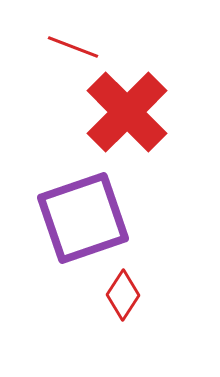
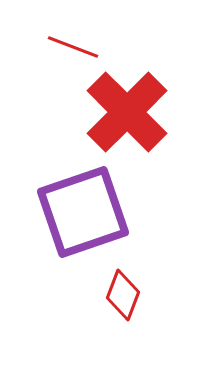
purple square: moved 6 px up
red diamond: rotated 12 degrees counterclockwise
